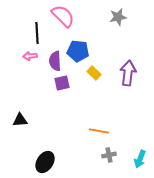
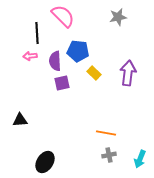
orange line: moved 7 px right, 2 px down
